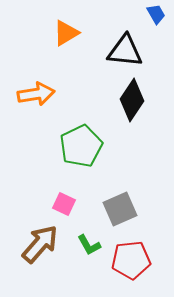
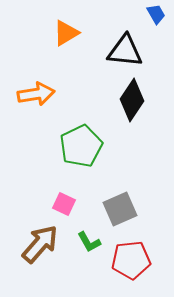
green L-shape: moved 3 px up
